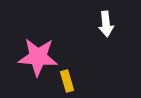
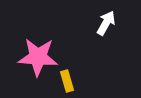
white arrow: moved 1 px up; rotated 145 degrees counterclockwise
